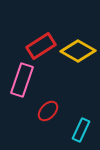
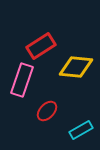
yellow diamond: moved 2 px left, 16 px down; rotated 24 degrees counterclockwise
red ellipse: moved 1 px left
cyan rectangle: rotated 35 degrees clockwise
